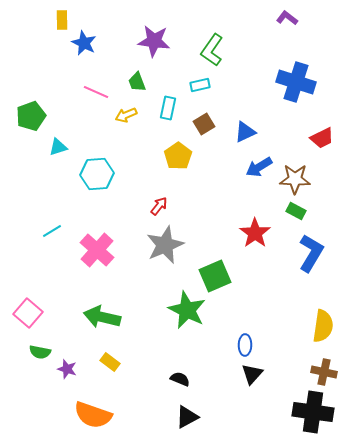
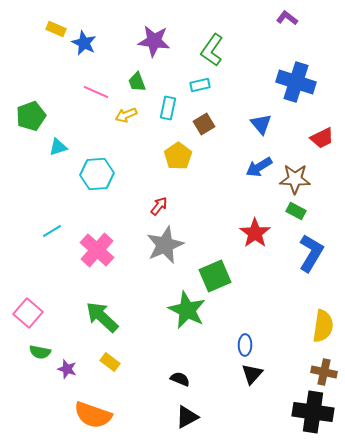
yellow rectangle at (62, 20): moved 6 px left, 9 px down; rotated 66 degrees counterclockwise
blue triangle at (245, 132): moved 16 px right, 8 px up; rotated 45 degrees counterclockwise
green arrow at (102, 317): rotated 30 degrees clockwise
